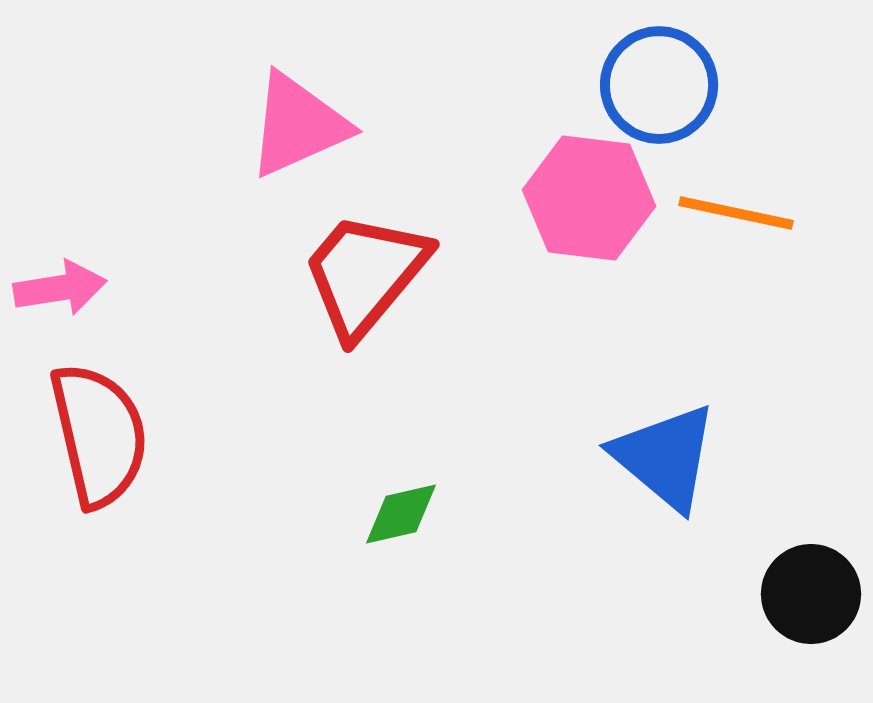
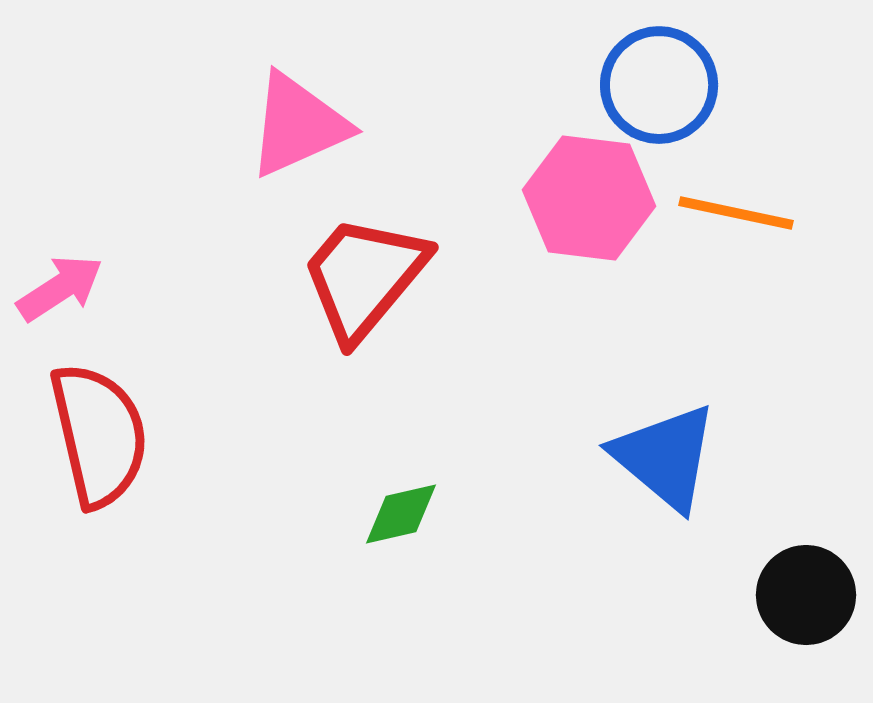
red trapezoid: moved 1 px left, 3 px down
pink arrow: rotated 24 degrees counterclockwise
black circle: moved 5 px left, 1 px down
